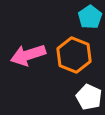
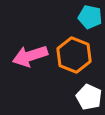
cyan pentagon: rotated 25 degrees counterclockwise
pink arrow: moved 2 px right, 1 px down
